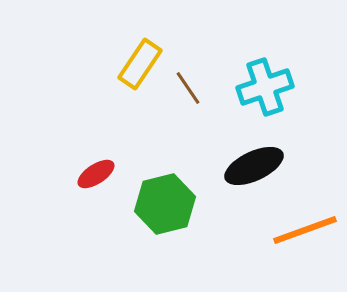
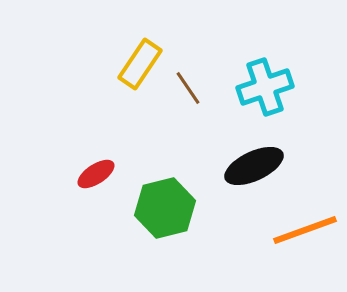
green hexagon: moved 4 px down
